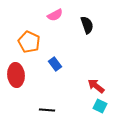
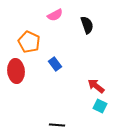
red ellipse: moved 4 px up
black line: moved 10 px right, 15 px down
